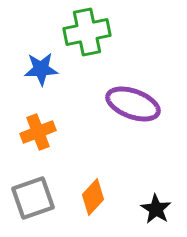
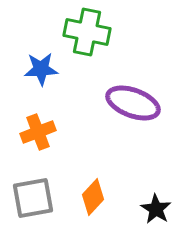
green cross: rotated 24 degrees clockwise
purple ellipse: moved 1 px up
gray square: rotated 9 degrees clockwise
